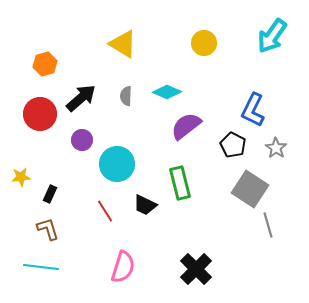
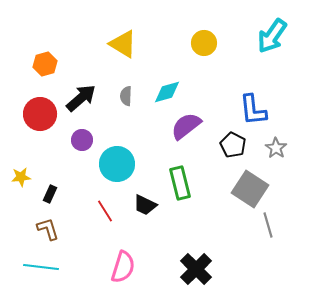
cyan diamond: rotated 40 degrees counterclockwise
blue L-shape: rotated 32 degrees counterclockwise
